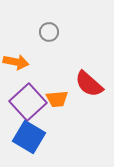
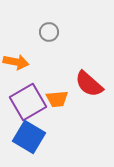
purple square: rotated 12 degrees clockwise
